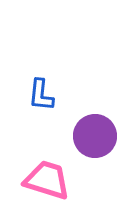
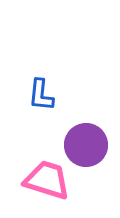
purple circle: moved 9 px left, 9 px down
